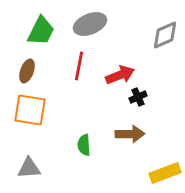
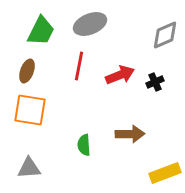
black cross: moved 17 px right, 15 px up
